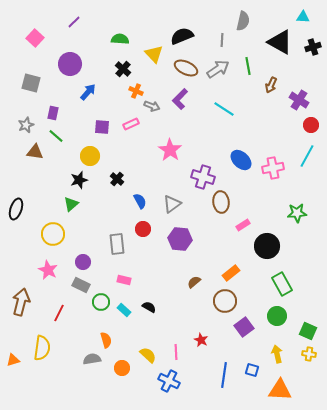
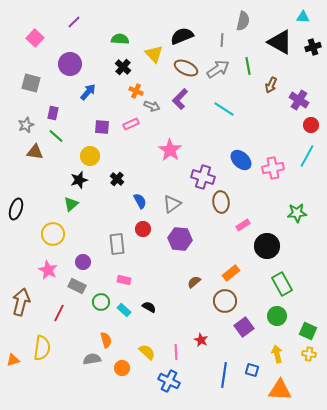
black cross at (123, 69): moved 2 px up
gray rectangle at (81, 285): moved 4 px left, 1 px down
yellow semicircle at (148, 355): moved 1 px left, 3 px up
